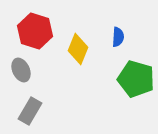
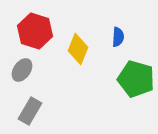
gray ellipse: moved 1 px right; rotated 60 degrees clockwise
